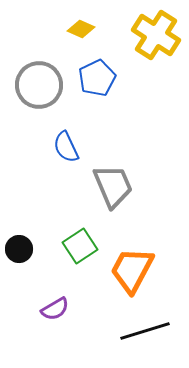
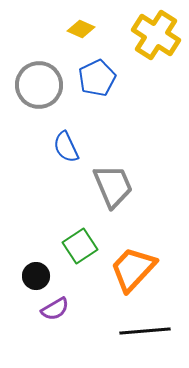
black circle: moved 17 px right, 27 px down
orange trapezoid: moved 1 px right, 1 px up; rotated 15 degrees clockwise
black line: rotated 12 degrees clockwise
